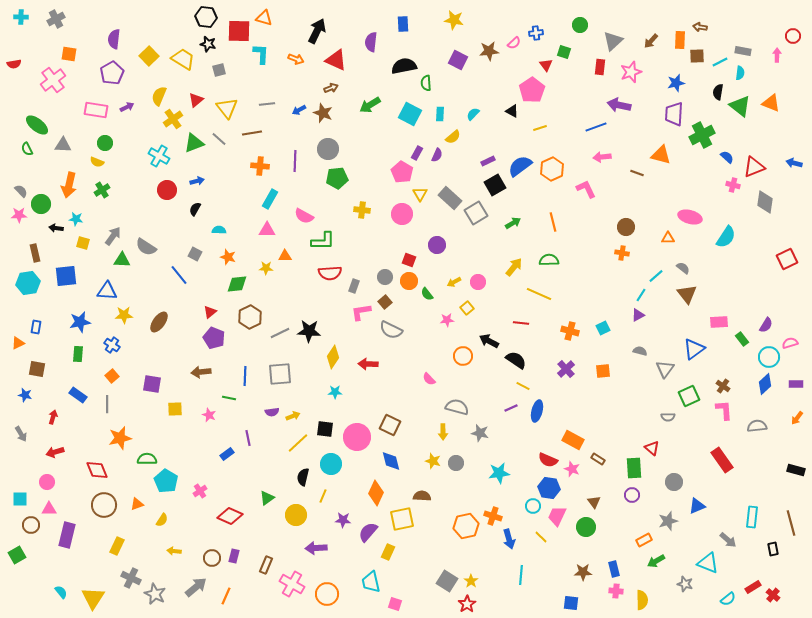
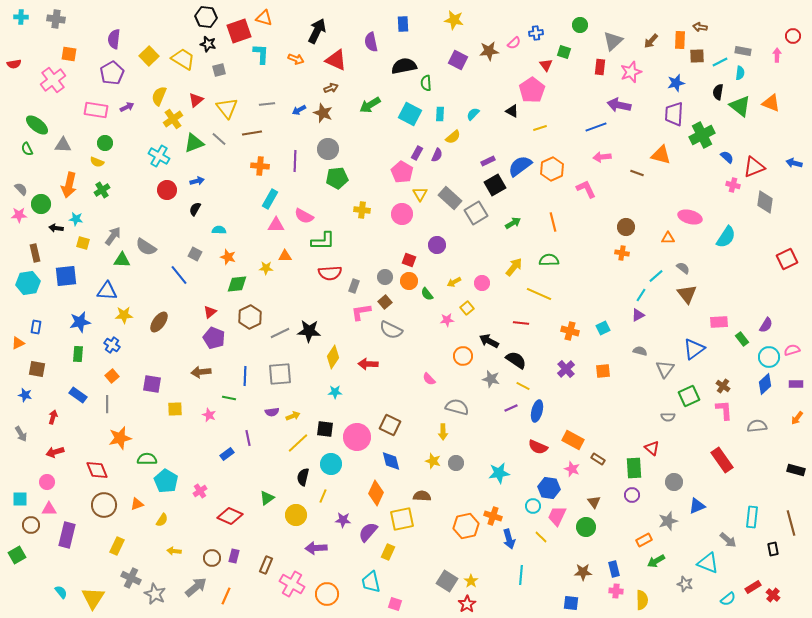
gray cross at (56, 19): rotated 36 degrees clockwise
red square at (239, 31): rotated 20 degrees counterclockwise
purple semicircle at (371, 42): rotated 18 degrees counterclockwise
gray semicircle at (21, 191): moved 2 px up
pink triangle at (267, 230): moved 9 px right, 5 px up
pink circle at (478, 282): moved 4 px right, 1 px down
pink semicircle at (790, 343): moved 2 px right, 7 px down
gray star at (480, 433): moved 11 px right, 54 px up
red semicircle at (548, 460): moved 10 px left, 13 px up
